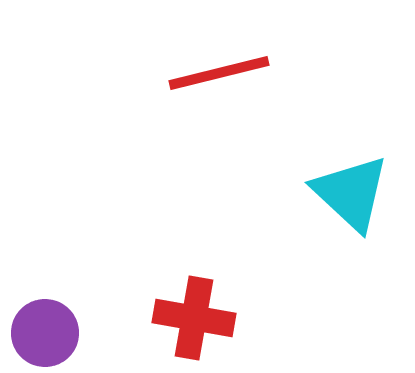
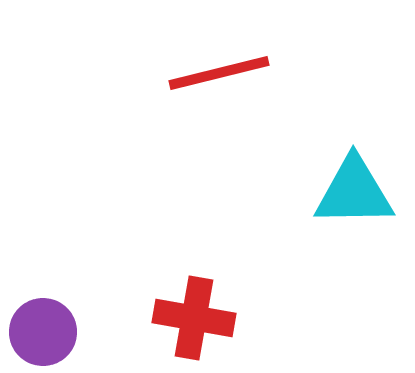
cyan triangle: moved 3 px right, 1 px up; rotated 44 degrees counterclockwise
purple circle: moved 2 px left, 1 px up
